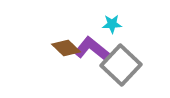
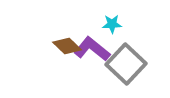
brown diamond: moved 1 px right, 2 px up
gray square: moved 5 px right, 1 px up
